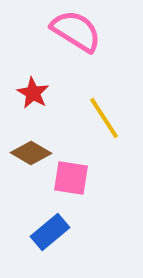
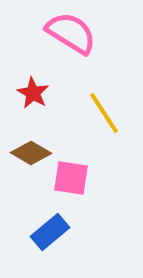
pink semicircle: moved 5 px left, 2 px down
yellow line: moved 5 px up
